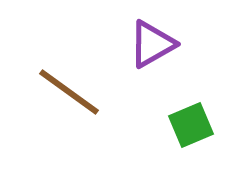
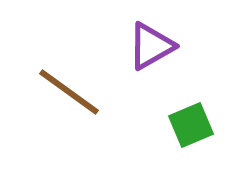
purple triangle: moved 1 px left, 2 px down
